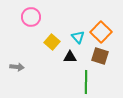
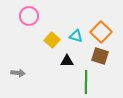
pink circle: moved 2 px left, 1 px up
cyan triangle: moved 2 px left, 1 px up; rotated 32 degrees counterclockwise
yellow square: moved 2 px up
black triangle: moved 3 px left, 4 px down
gray arrow: moved 1 px right, 6 px down
